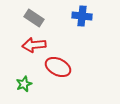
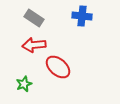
red ellipse: rotated 15 degrees clockwise
